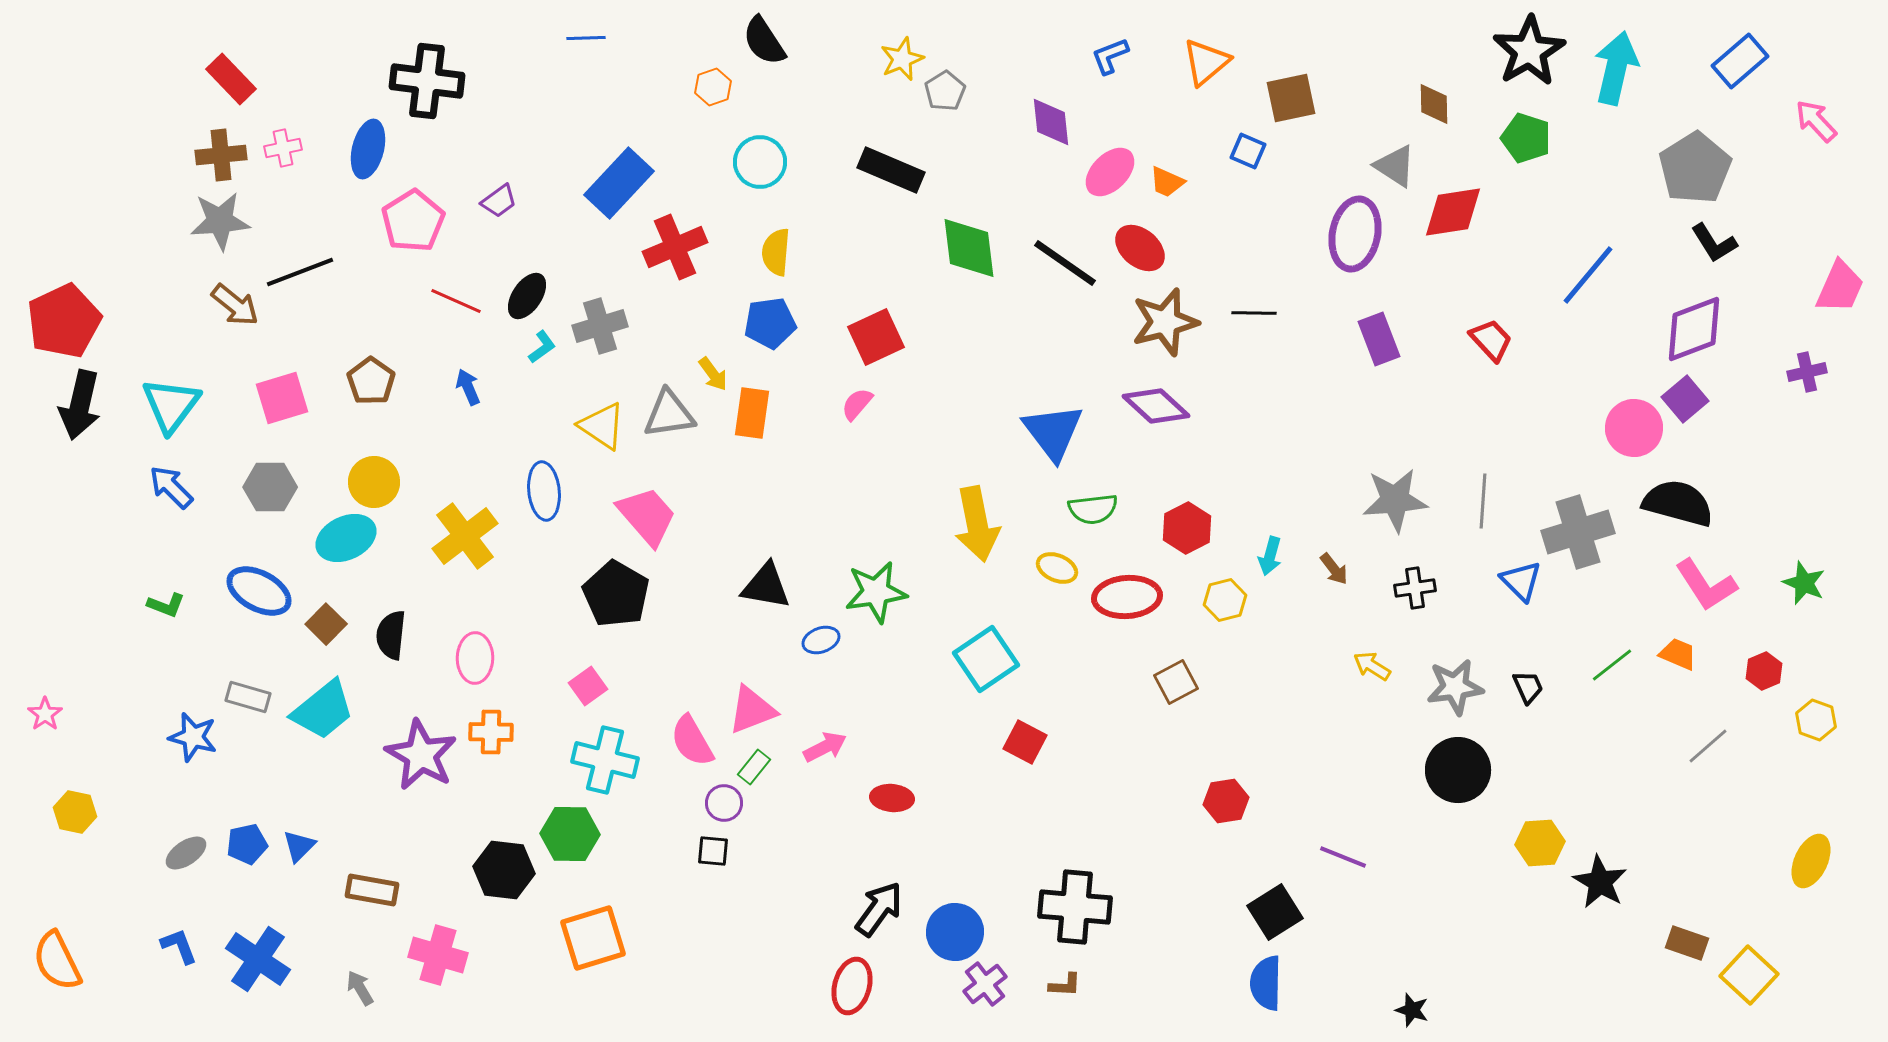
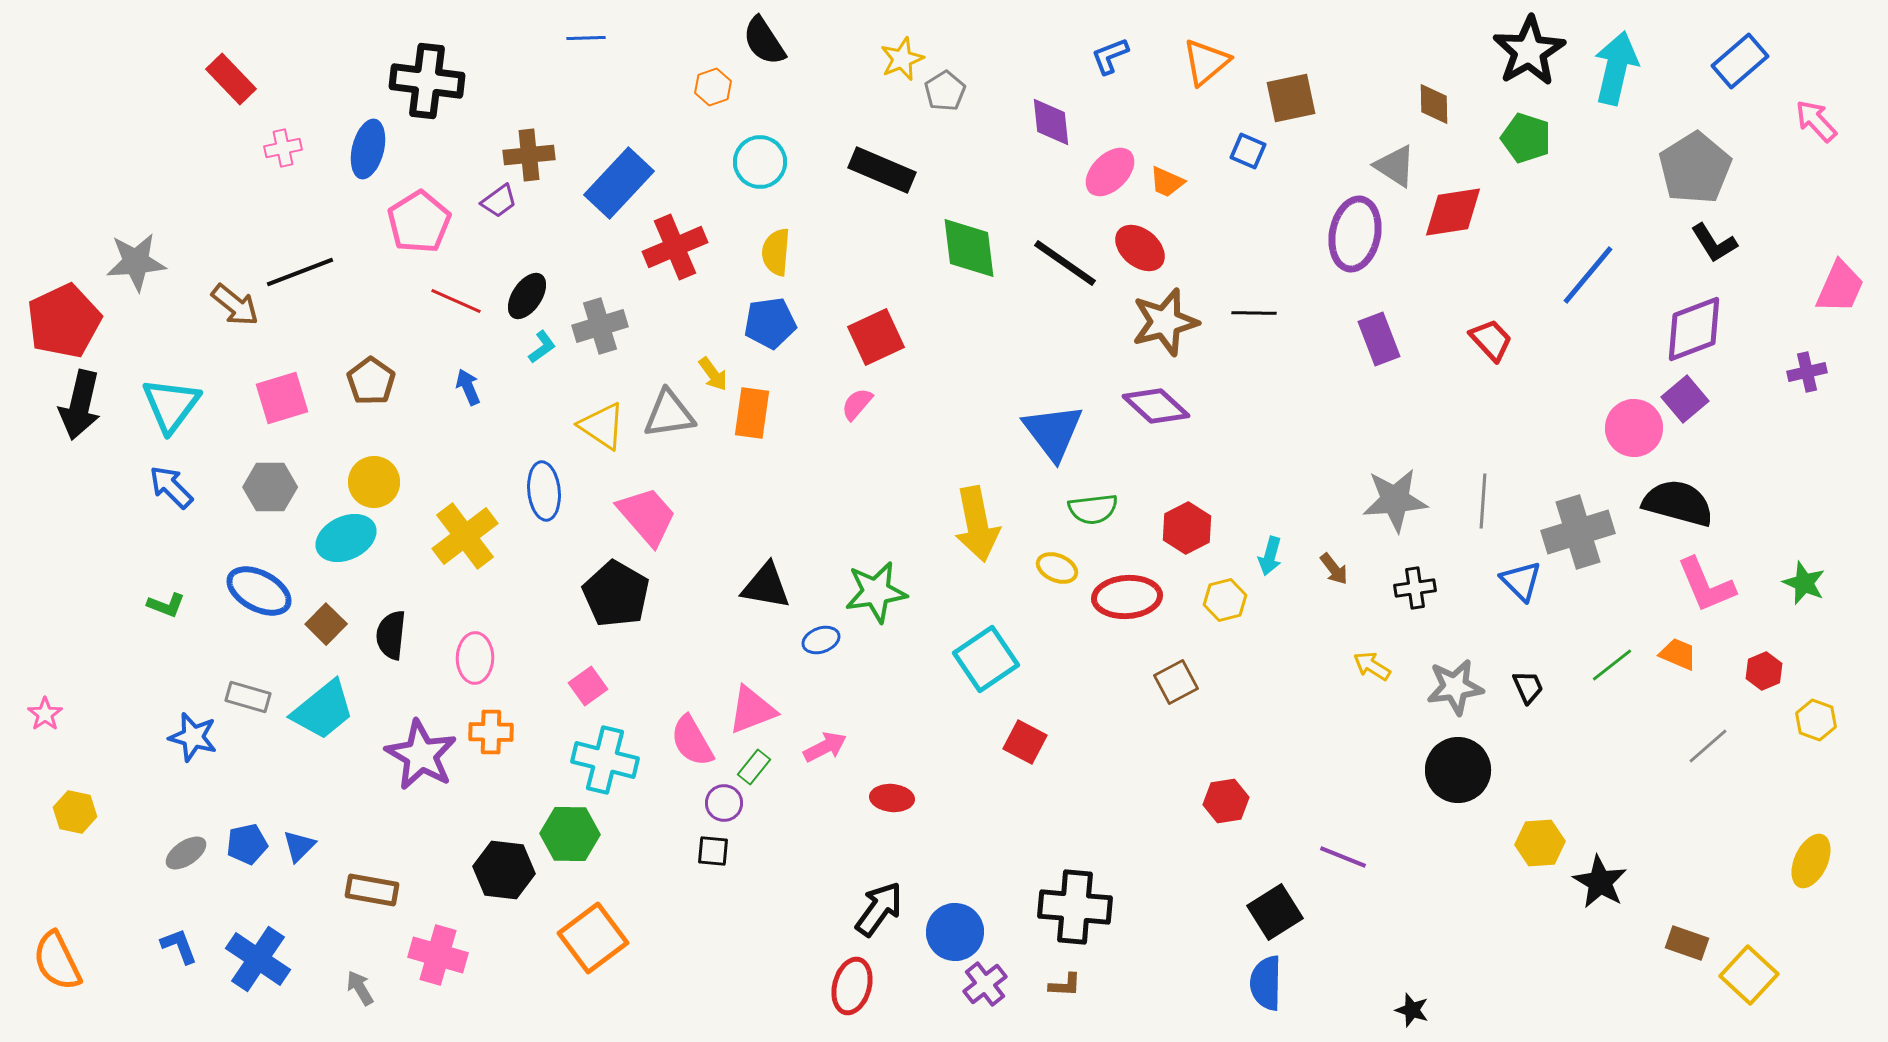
brown cross at (221, 155): moved 308 px right
black rectangle at (891, 170): moved 9 px left
gray star at (220, 221): moved 84 px left, 41 px down
pink pentagon at (413, 221): moved 6 px right, 1 px down
pink L-shape at (1706, 585): rotated 10 degrees clockwise
orange square at (593, 938): rotated 20 degrees counterclockwise
